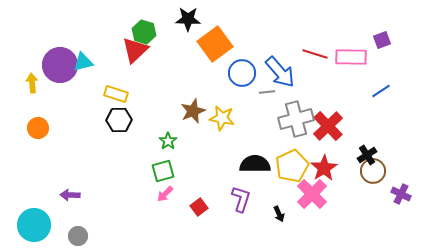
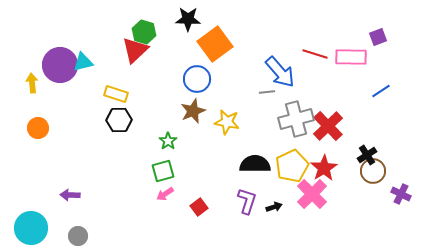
purple square: moved 4 px left, 3 px up
blue circle: moved 45 px left, 6 px down
yellow star: moved 5 px right, 4 px down
pink arrow: rotated 12 degrees clockwise
purple L-shape: moved 6 px right, 2 px down
black arrow: moved 5 px left, 7 px up; rotated 84 degrees counterclockwise
cyan circle: moved 3 px left, 3 px down
